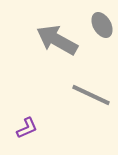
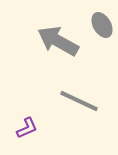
gray arrow: moved 1 px right, 1 px down
gray line: moved 12 px left, 6 px down
